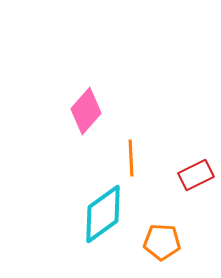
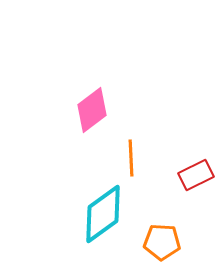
pink diamond: moved 6 px right, 1 px up; rotated 12 degrees clockwise
